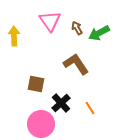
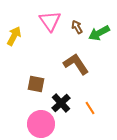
brown arrow: moved 1 px up
yellow arrow: rotated 30 degrees clockwise
